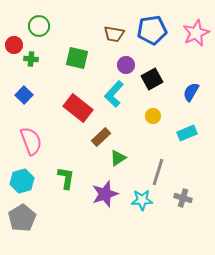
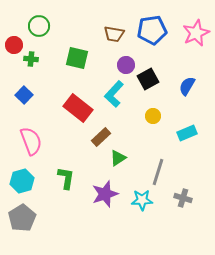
black square: moved 4 px left
blue semicircle: moved 4 px left, 6 px up
